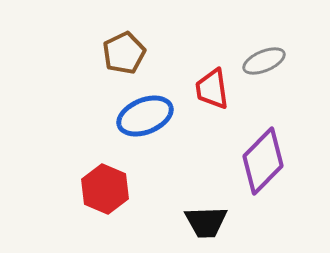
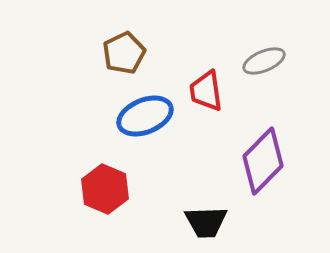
red trapezoid: moved 6 px left, 2 px down
